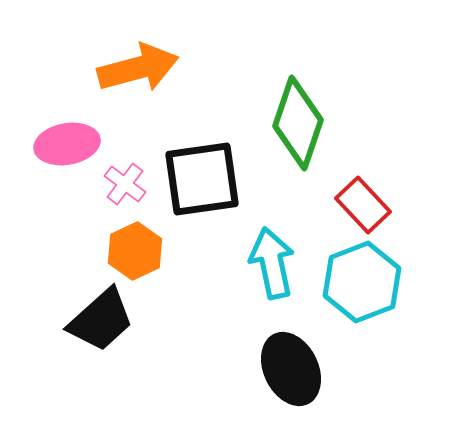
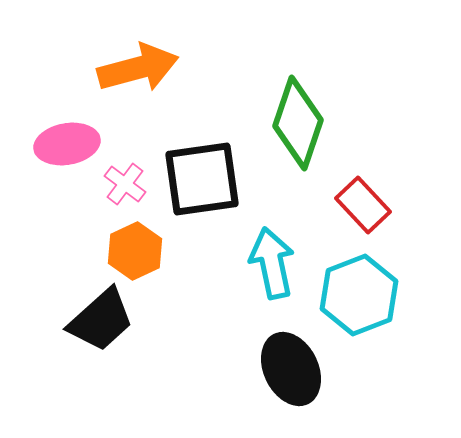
cyan hexagon: moved 3 px left, 13 px down
